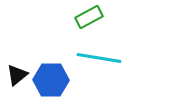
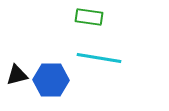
green rectangle: rotated 36 degrees clockwise
black triangle: rotated 25 degrees clockwise
